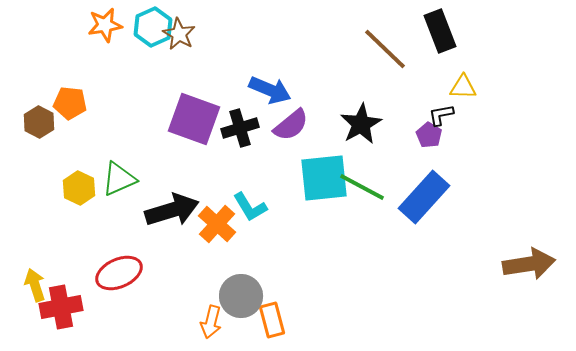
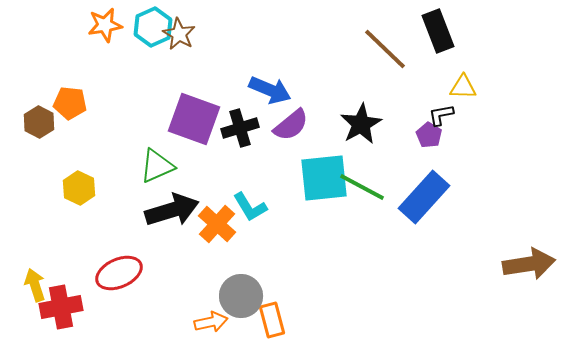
black rectangle: moved 2 px left
green triangle: moved 38 px right, 13 px up
orange arrow: rotated 116 degrees counterclockwise
